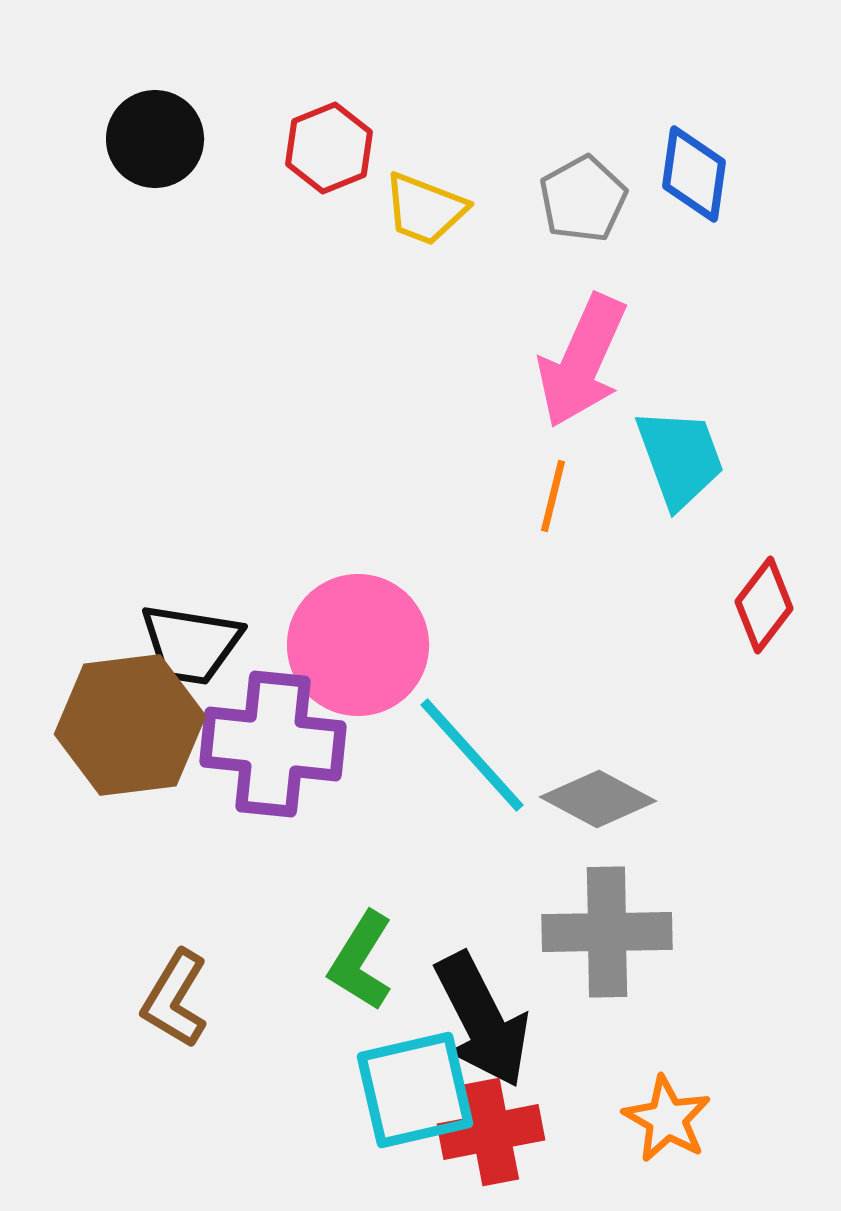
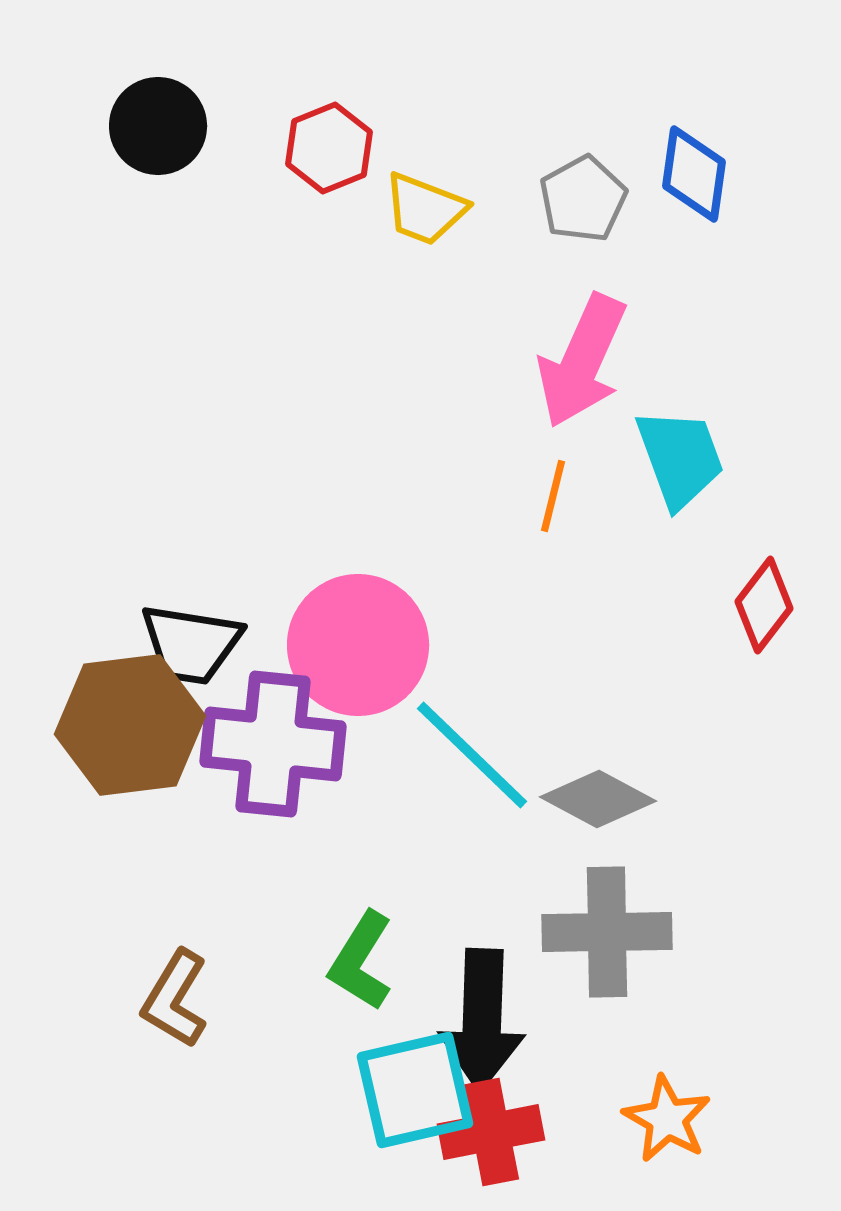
black circle: moved 3 px right, 13 px up
cyan line: rotated 4 degrees counterclockwise
black arrow: rotated 29 degrees clockwise
